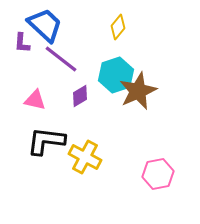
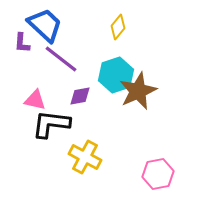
purple diamond: rotated 20 degrees clockwise
black L-shape: moved 5 px right, 17 px up
